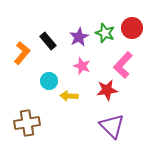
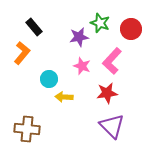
red circle: moved 1 px left, 1 px down
green star: moved 5 px left, 10 px up
purple star: rotated 18 degrees clockwise
black rectangle: moved 14 px left, 14 px up
pink L-shape: moved 11 px left, 4 px up
cyan circle: moved 2 px up
red star: moved 3 px down
yellow arrow: moved 5 px left, 1 px down
brown cross: moved 6 px down; rotated 15 degrees clockwise
